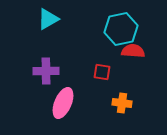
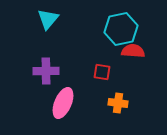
cyan triangle: rotated 20 degrees counterclockwise
orange cross: moved 4 px left
